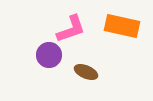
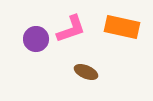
orange rectangle: moved 1 px down
purple circle: moved 13 px left, 16 px up
